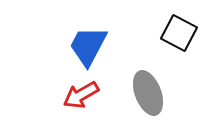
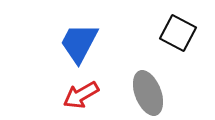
black square: moved 1 px left
blue trapezoid: moved 9 px left, 3 px up
